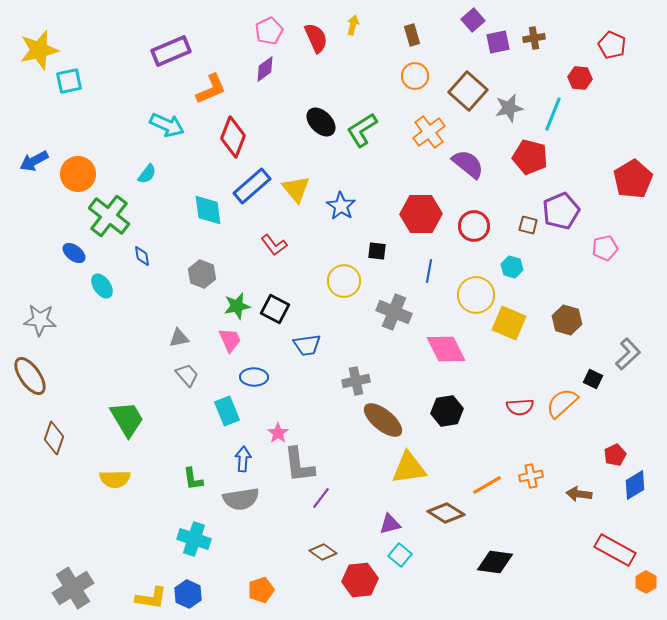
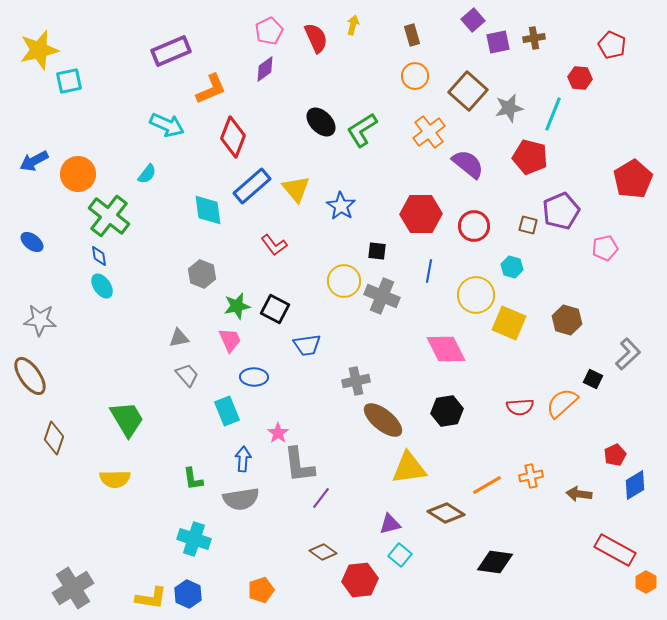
blue ellipse at (74, 253): moved 42 px left, 11 px up
blue diamond at (142, 256): moved 43 px left
gray cross at (394, 312): moved 12 px left, 16 px up
